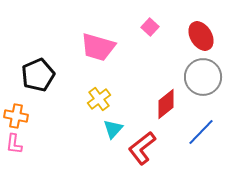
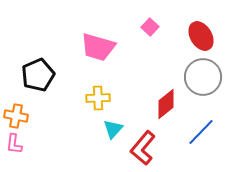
yellow cross: moved 1 px left, 1 px up; rotated 35 degrees clockwise
red L-shape: moved 1 px right; rotated 12 degrees counterclockwise
